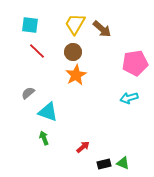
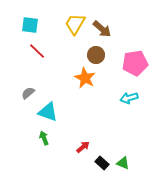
brown circle: moved 23 px right, 3 px down
orange star: moved 9 px right, 3 px down; rotated 15 degrees counterclockwise
black rectangle: moved 2 px left, 1 px up; rotated 56 degrees clockwise
